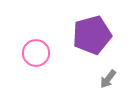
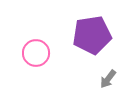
purple pentagon: rotated 6 degrees clockwise
